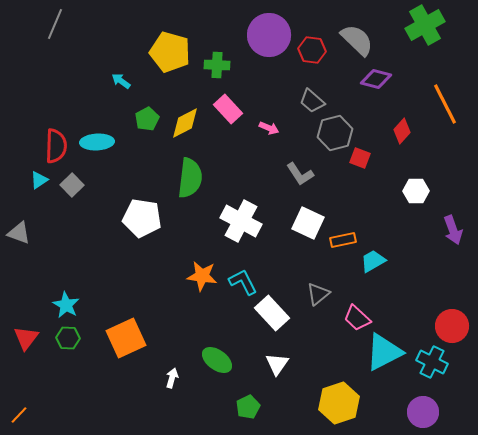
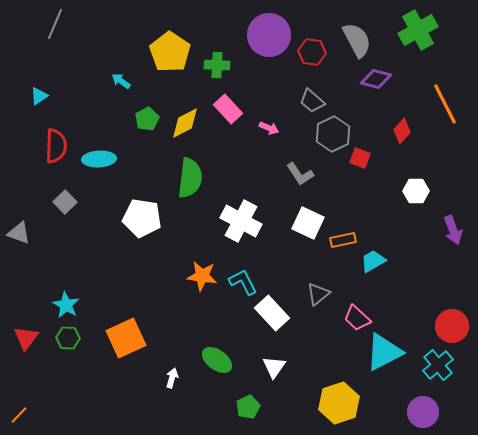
green cross at (425, 25): moved 7 px left, 5 px down
gray semicircle at (357, 40): rotated 18 degrees clockwise
red hexagon at (312, 50): moved 2 px down
yellow pentagon at (170, 52): rotated 18 degrees clockwise
gray hexagon at (335, 133): moved 2 px left, 1 px down; rotated 12 degrees counterclockwise
cyan ellipse at (97, 142): moved 2 px right, 17 px down
cyan triangle at (39, 180): moved 84 px up
gray square at (72, 185): moved 7 px left, 17 px down
cyan cross at (432, 362): moved 6 px right, 3 px down; rotated 24 degrees clockwise
white triangle at (277, 364): moved 3 px left, 3 px down
